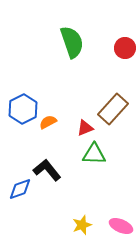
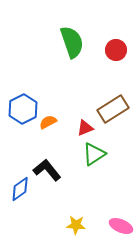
red circle: moved 9 px left, 2 px down
brown rectangle: rotated 16 degrees clockwise
green triangle: rotated 35 degrees counterclockwise
blue diamond: rotated 15 degrees counterclockwise
yellow star: moved 6 px left; rotated 24 degrees clockwise
